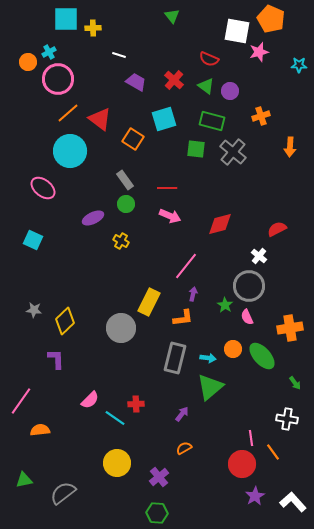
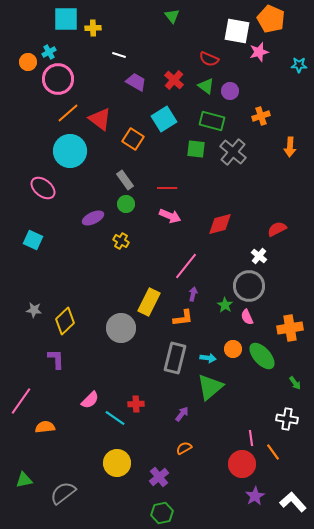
cyan square at (164, 119): rotated 15 degrees counterclockwise
orange semicircle at (40, 430): moved 5 px right, 3 px up
green hexagon at (157, 513): moved 5 px right; rotated 15 degrees counterclockwise
